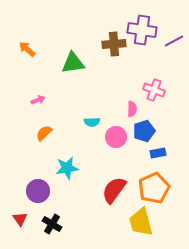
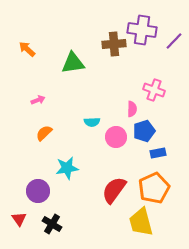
purple line: rotated 18 degrees counterclockwise
red triangle: moved 1 px left
